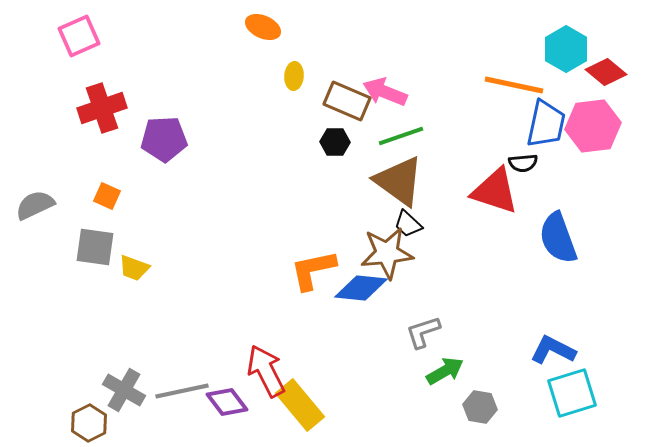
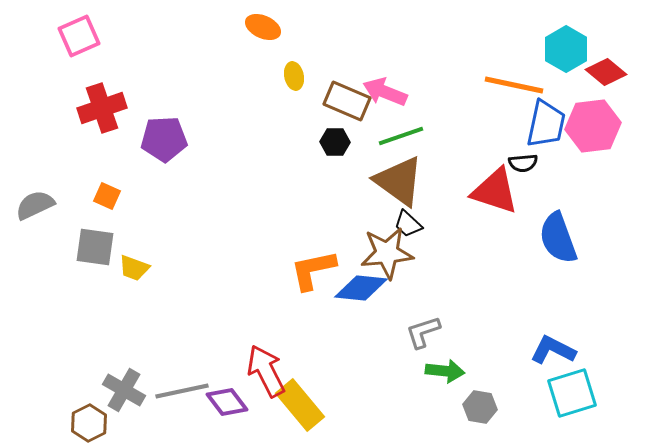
yellow ellipse: rotated 16 degrees counterclockwise
green arrow: rotated 36 degrees clockwise
